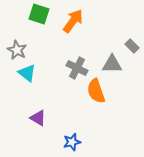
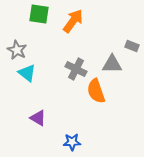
green square: rotated 10 degrees counterclockwise
gray rectangle: rotated 24 degrees counterclockwise
gray cross: moved 1 px left, 1 px down
blue star: rotated 12 degrees clockwise
